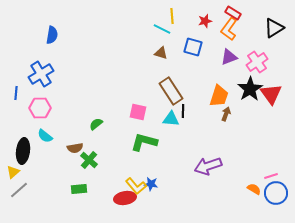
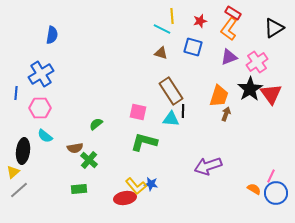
red star: moved 5 px left
pink line: rotated 48 degrees counterclockwise
